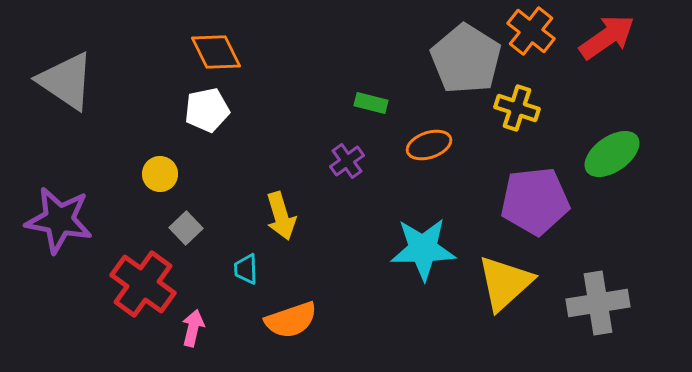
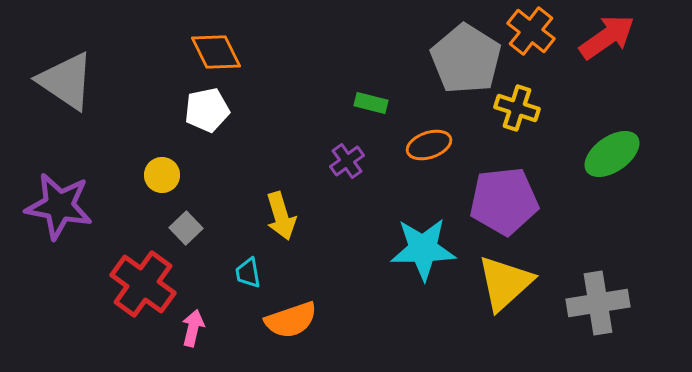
yellow circle: moved 2 px right, 1 px down
purple pentagon: moved 31 px left
purple star: moved 14 px up
cyan trapezoid: moved 2 px right, 4 px down; rotated 8 degrees counterclockwise
